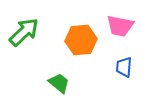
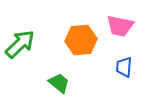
green arrow: moved 4 px left, 12 px down
